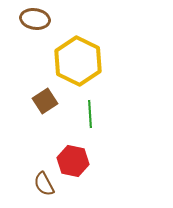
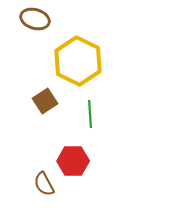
brown ellipse: rotated 8 degrees clockwise
red hexagon: rotated 12 degrees counterclockwise
